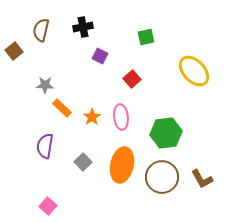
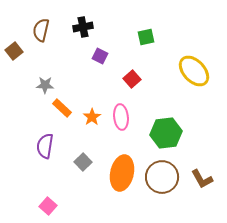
orange ellipse: moved 8 px down
